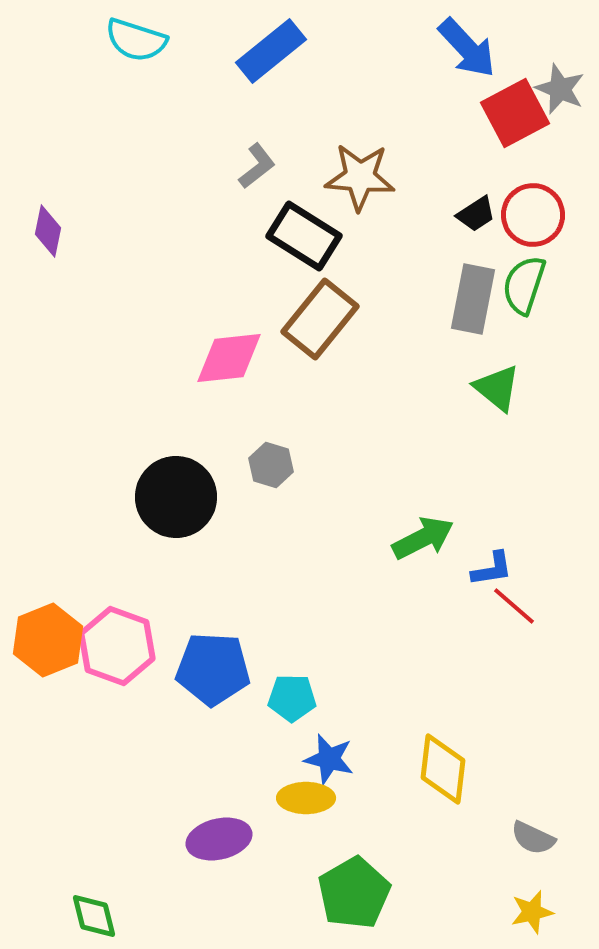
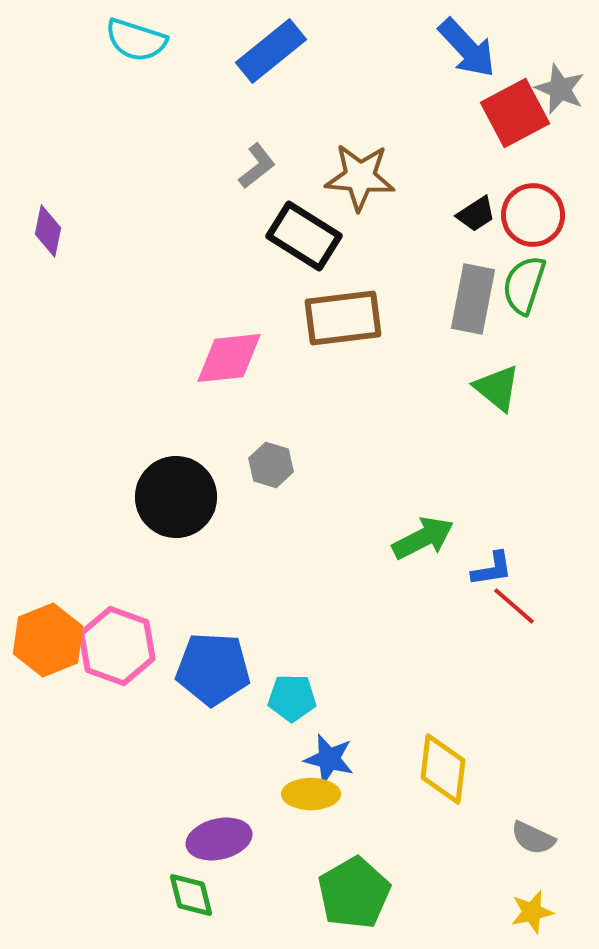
brown rectangle: moved 23 px right, 1 px up; rotated 44 degrees clockwise
yellow ellipse: moved 5 px right, 4 px up
green diamond: moved 97 px right, 21 px up
